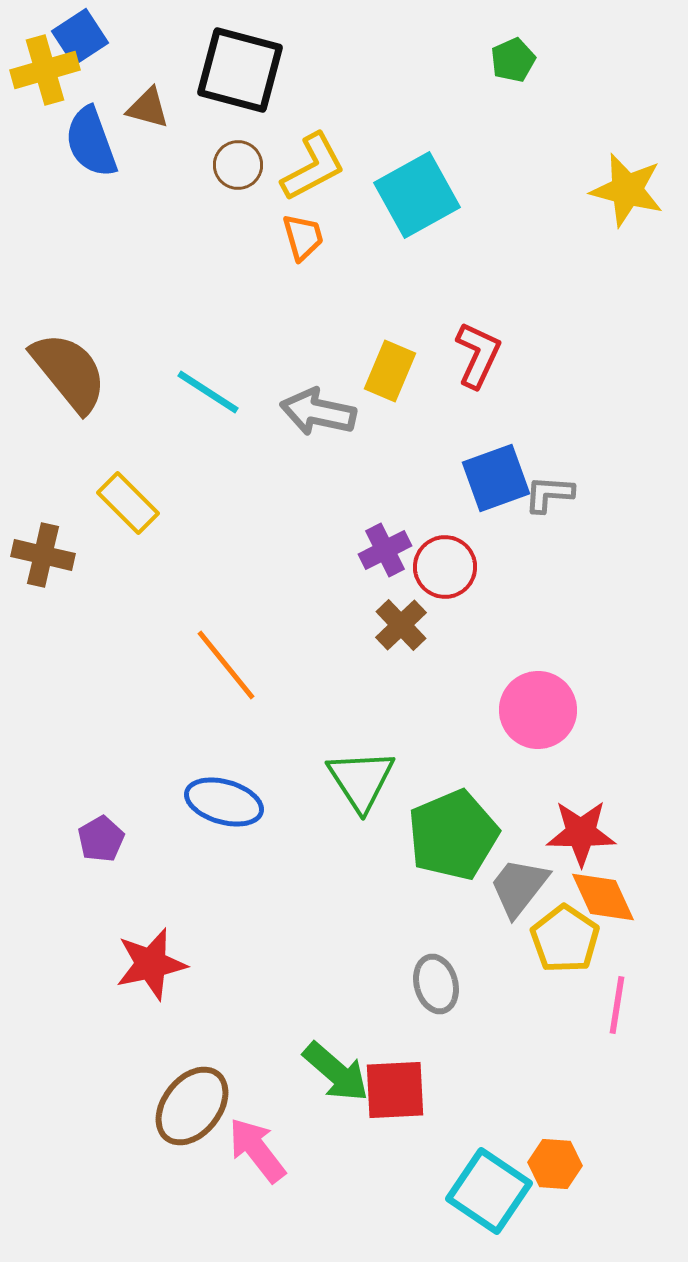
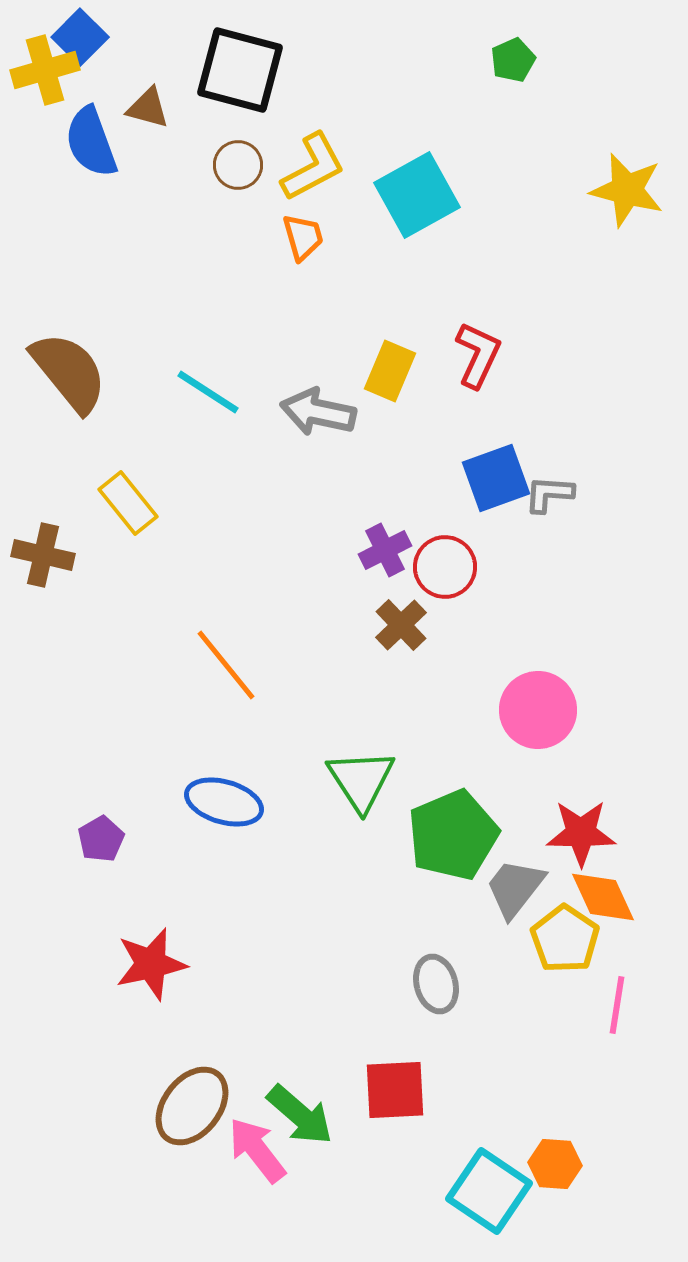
blue square at (80, 37): rotated 12 degrees counterclockwise
yellow rectangle at (128, 503): rotated 6 degrees clockwise
gray trapezoid at (519, 887): moved 4 px left, 1 px down
green arrow at (336, 1072): moved 36 px left, 43 px down
